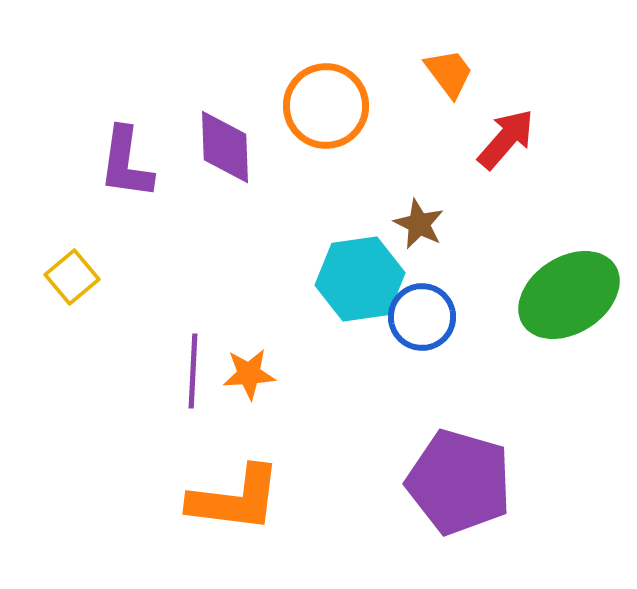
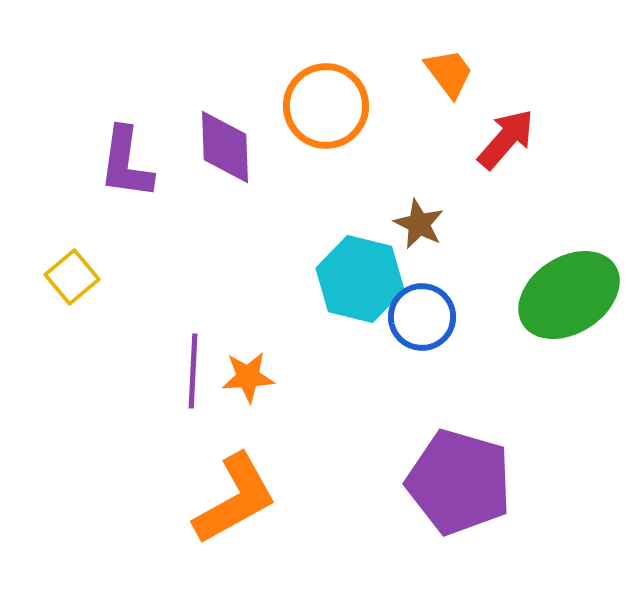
cyan hexagon: rotated 22 degrees clockwise
orange star: moved 1 px left, 3 px down
orange L-shape: rotated 36 degrees counterclockwise
